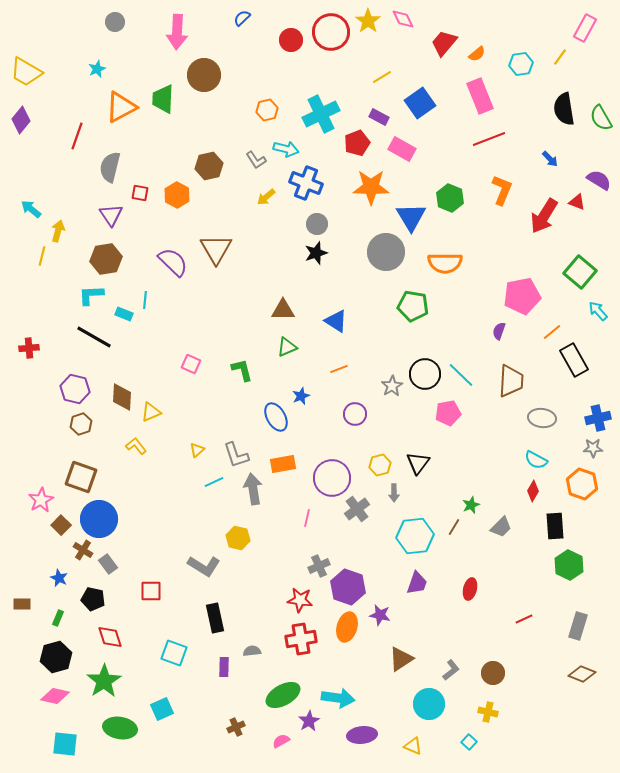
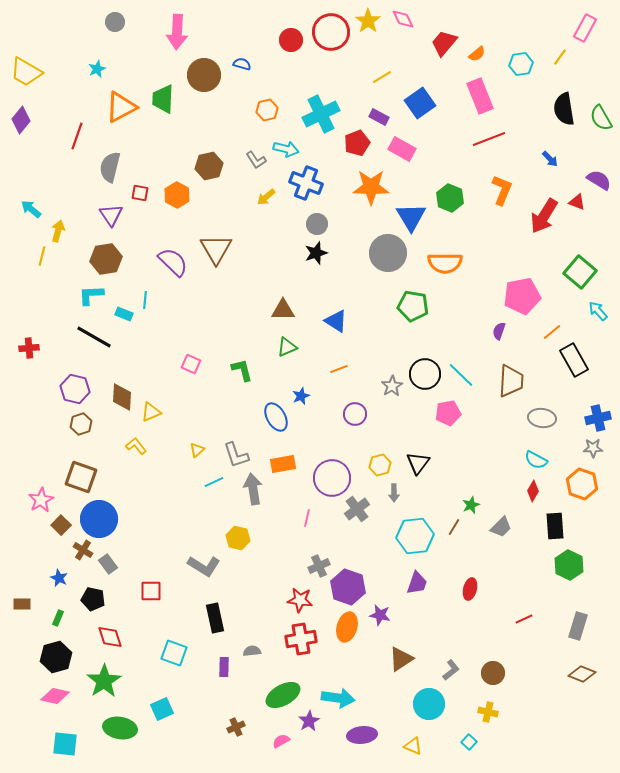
blue semicircle at (242, 18): moved 46 px down; rotated 60 degrees clockwise
gray circle at (386, 252): moved 2 px right, 1 px down
